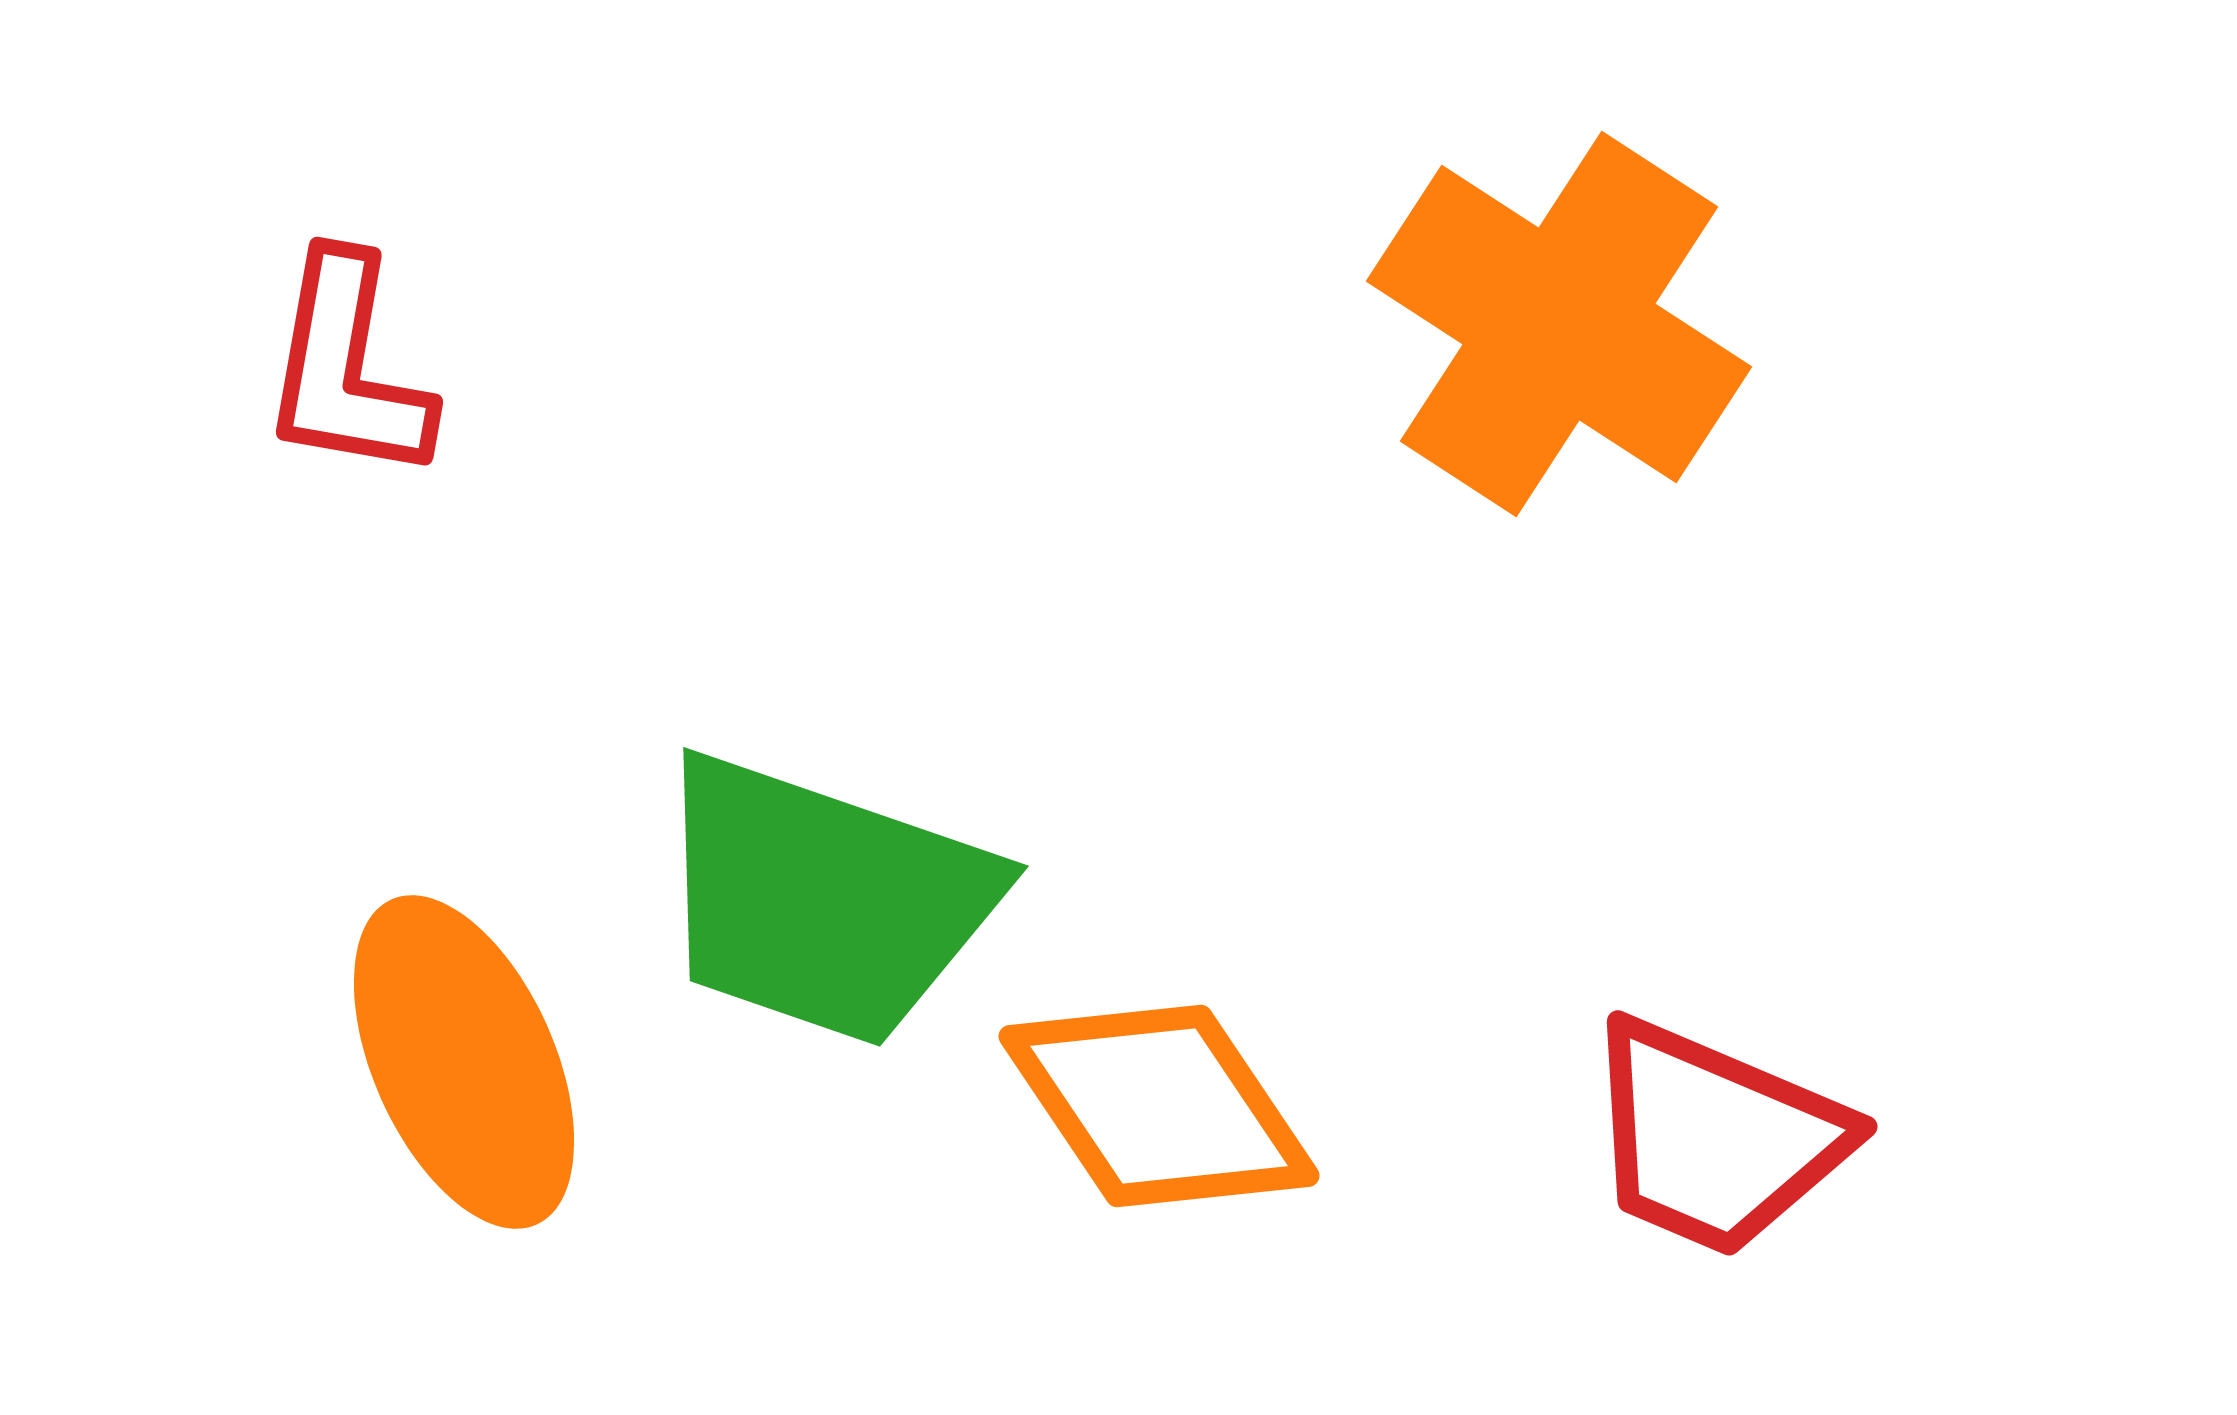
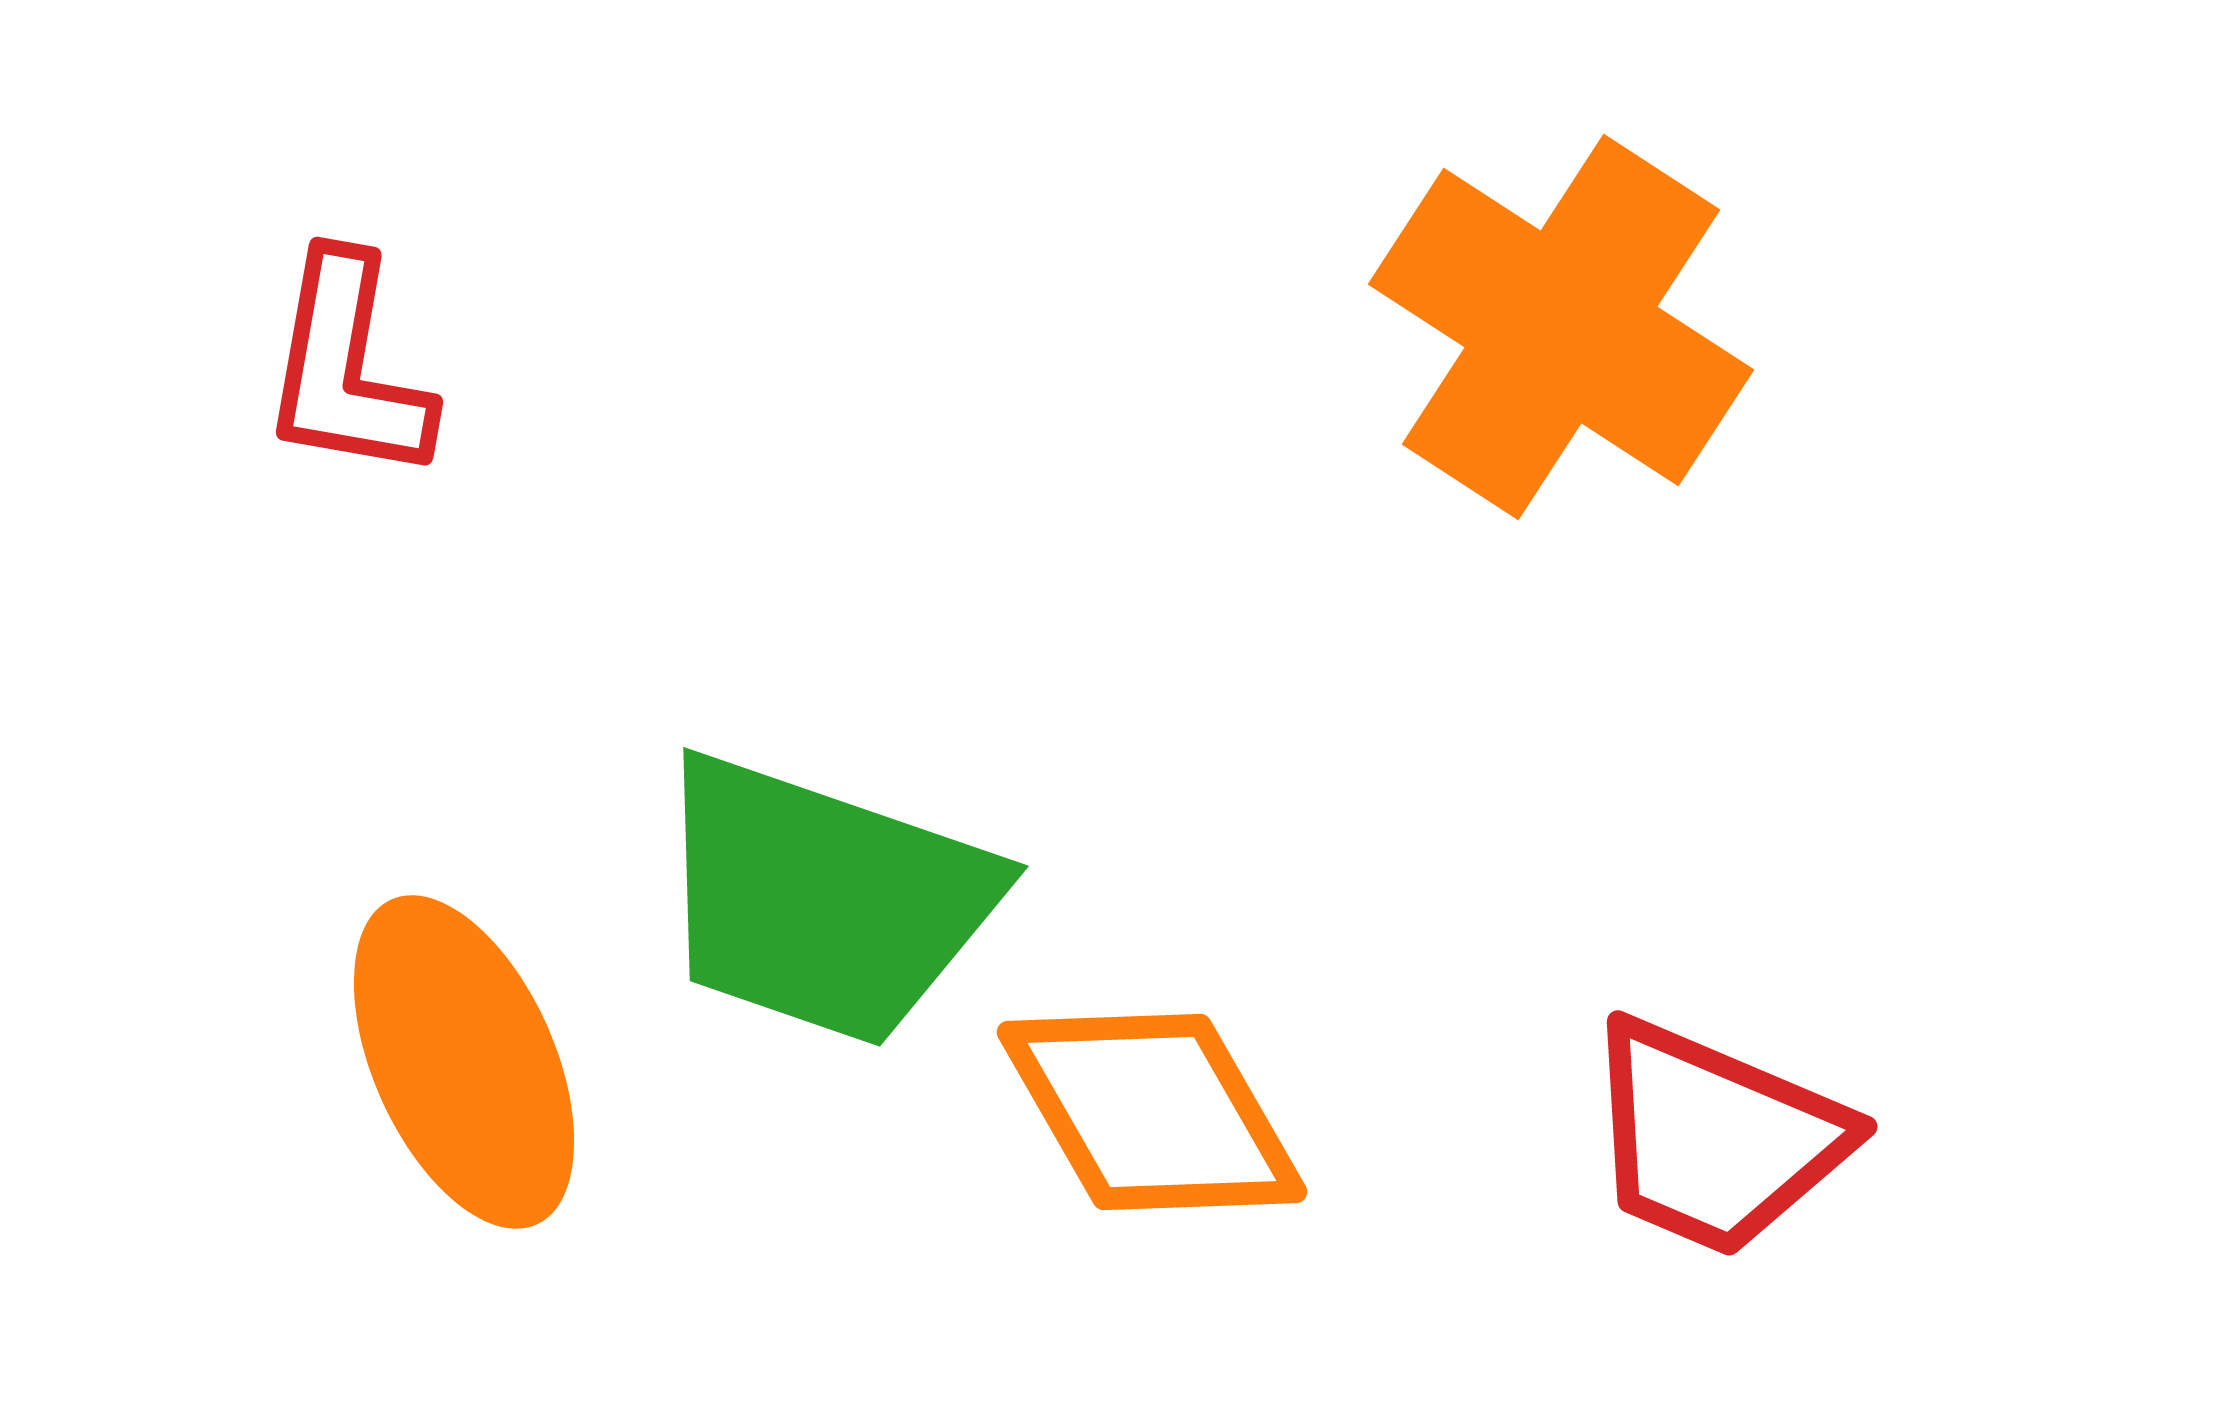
orange cross: moved 2 px right, 3 px down
orange diamond: moved 7 px left, 6 px down; rotated 4 degrees clockwise
